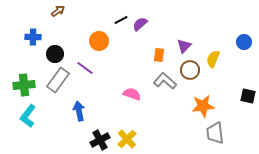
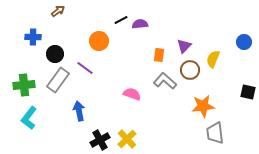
purple semicircle: rotated 35 degrees clockwise
black square: moved 4 px up
cyan L-shape: moved 1 px right, 2 px down
